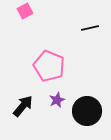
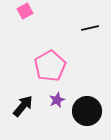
pink pentagon: moved 1 px right; rotated 20 degrees clockwise
